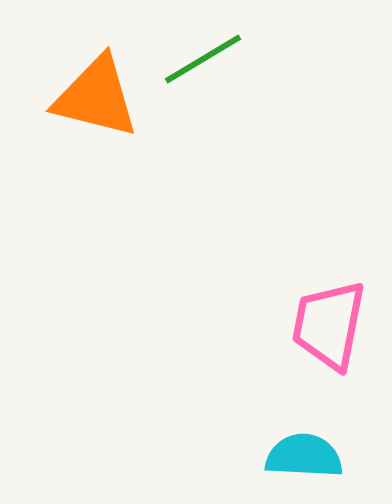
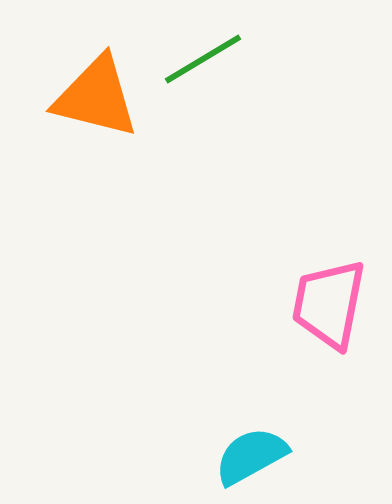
pink trapezoid: moved 21 px up
cyan semicircle: moved 53 px left; rotated 32 degrees counterclockwise
